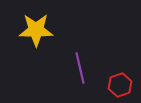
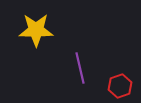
red hexagon: moved 1 px down
